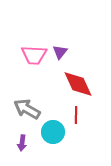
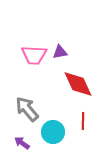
purple triangle: rotated 42 degrees clockwise
gray arrow: rotated 20 degrees clockwise
red line: moved 7 px right, 6 px down
purple arrow: rotated 119 degrees clockwise
